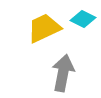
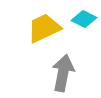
cyan diamond: moved 1 px right
